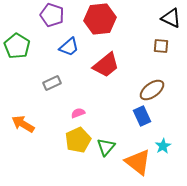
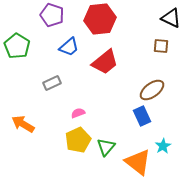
red trapezoid: moved 1 px left, 3 px up
